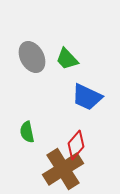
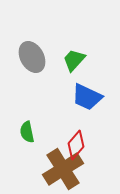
green trapezoid: moved 7 px right, 1 px down; rotated 85 degrees clockwise
